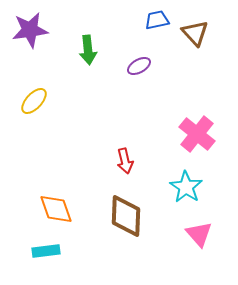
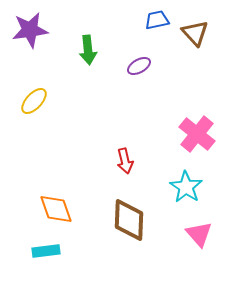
brown diamond: moved 3 px right, 4 px down
